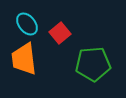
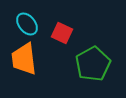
red square: moved 2 px right; rotated 25 degrees counterclockwise
green pentagon: rotated 24 degrees counterclockwise
